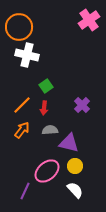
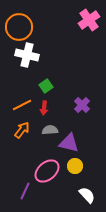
orange line: rotated 18 degrees clockwise
white semicircle: moved 12 px right, 5 px down
